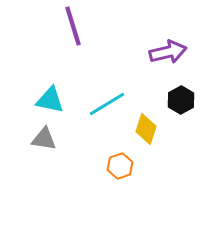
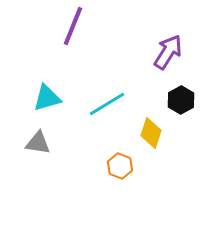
purple line: rotated 39 degrees clockwise
purple arrow: rotated 45 degrees counterclockwise
cyan triangle: moved 3 px left, 2 px up; rotated 28 degrees counterclockwise
yellow diamond: moved 5 px right, 4 px down
gray triangle: moved 6 px left, 4 px down
orange hexagon: rotated 20 degrees counterclockwise
